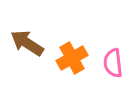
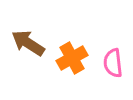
brown arrow: moved 1 px right
